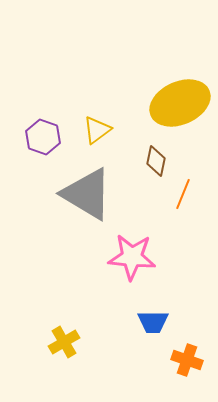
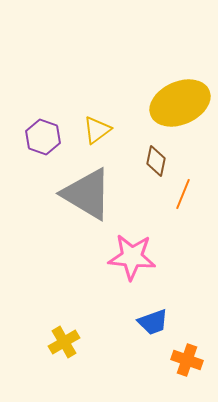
blue trapezoid: rotated 20 degrees counterclockwise
